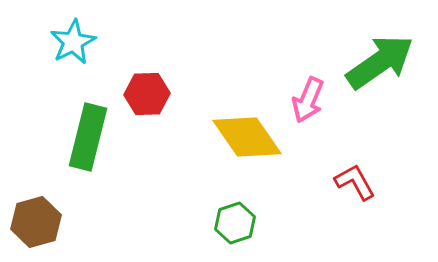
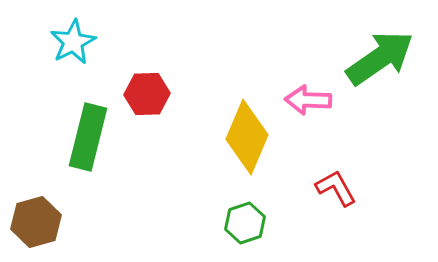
green arrow: moved 4 px up
pink arrow: rotated 69 degrees clockwise
yellow diamond: rotated 58 degrees clockwise
red L-shape: moved 19 px left, 6 px down
green hexagon: moved 10 px right
